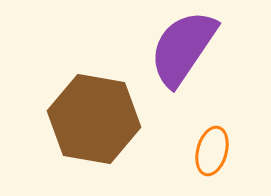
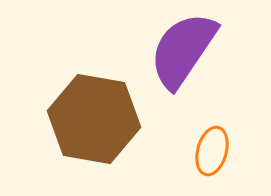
purple semicircle: moved 2 px down
